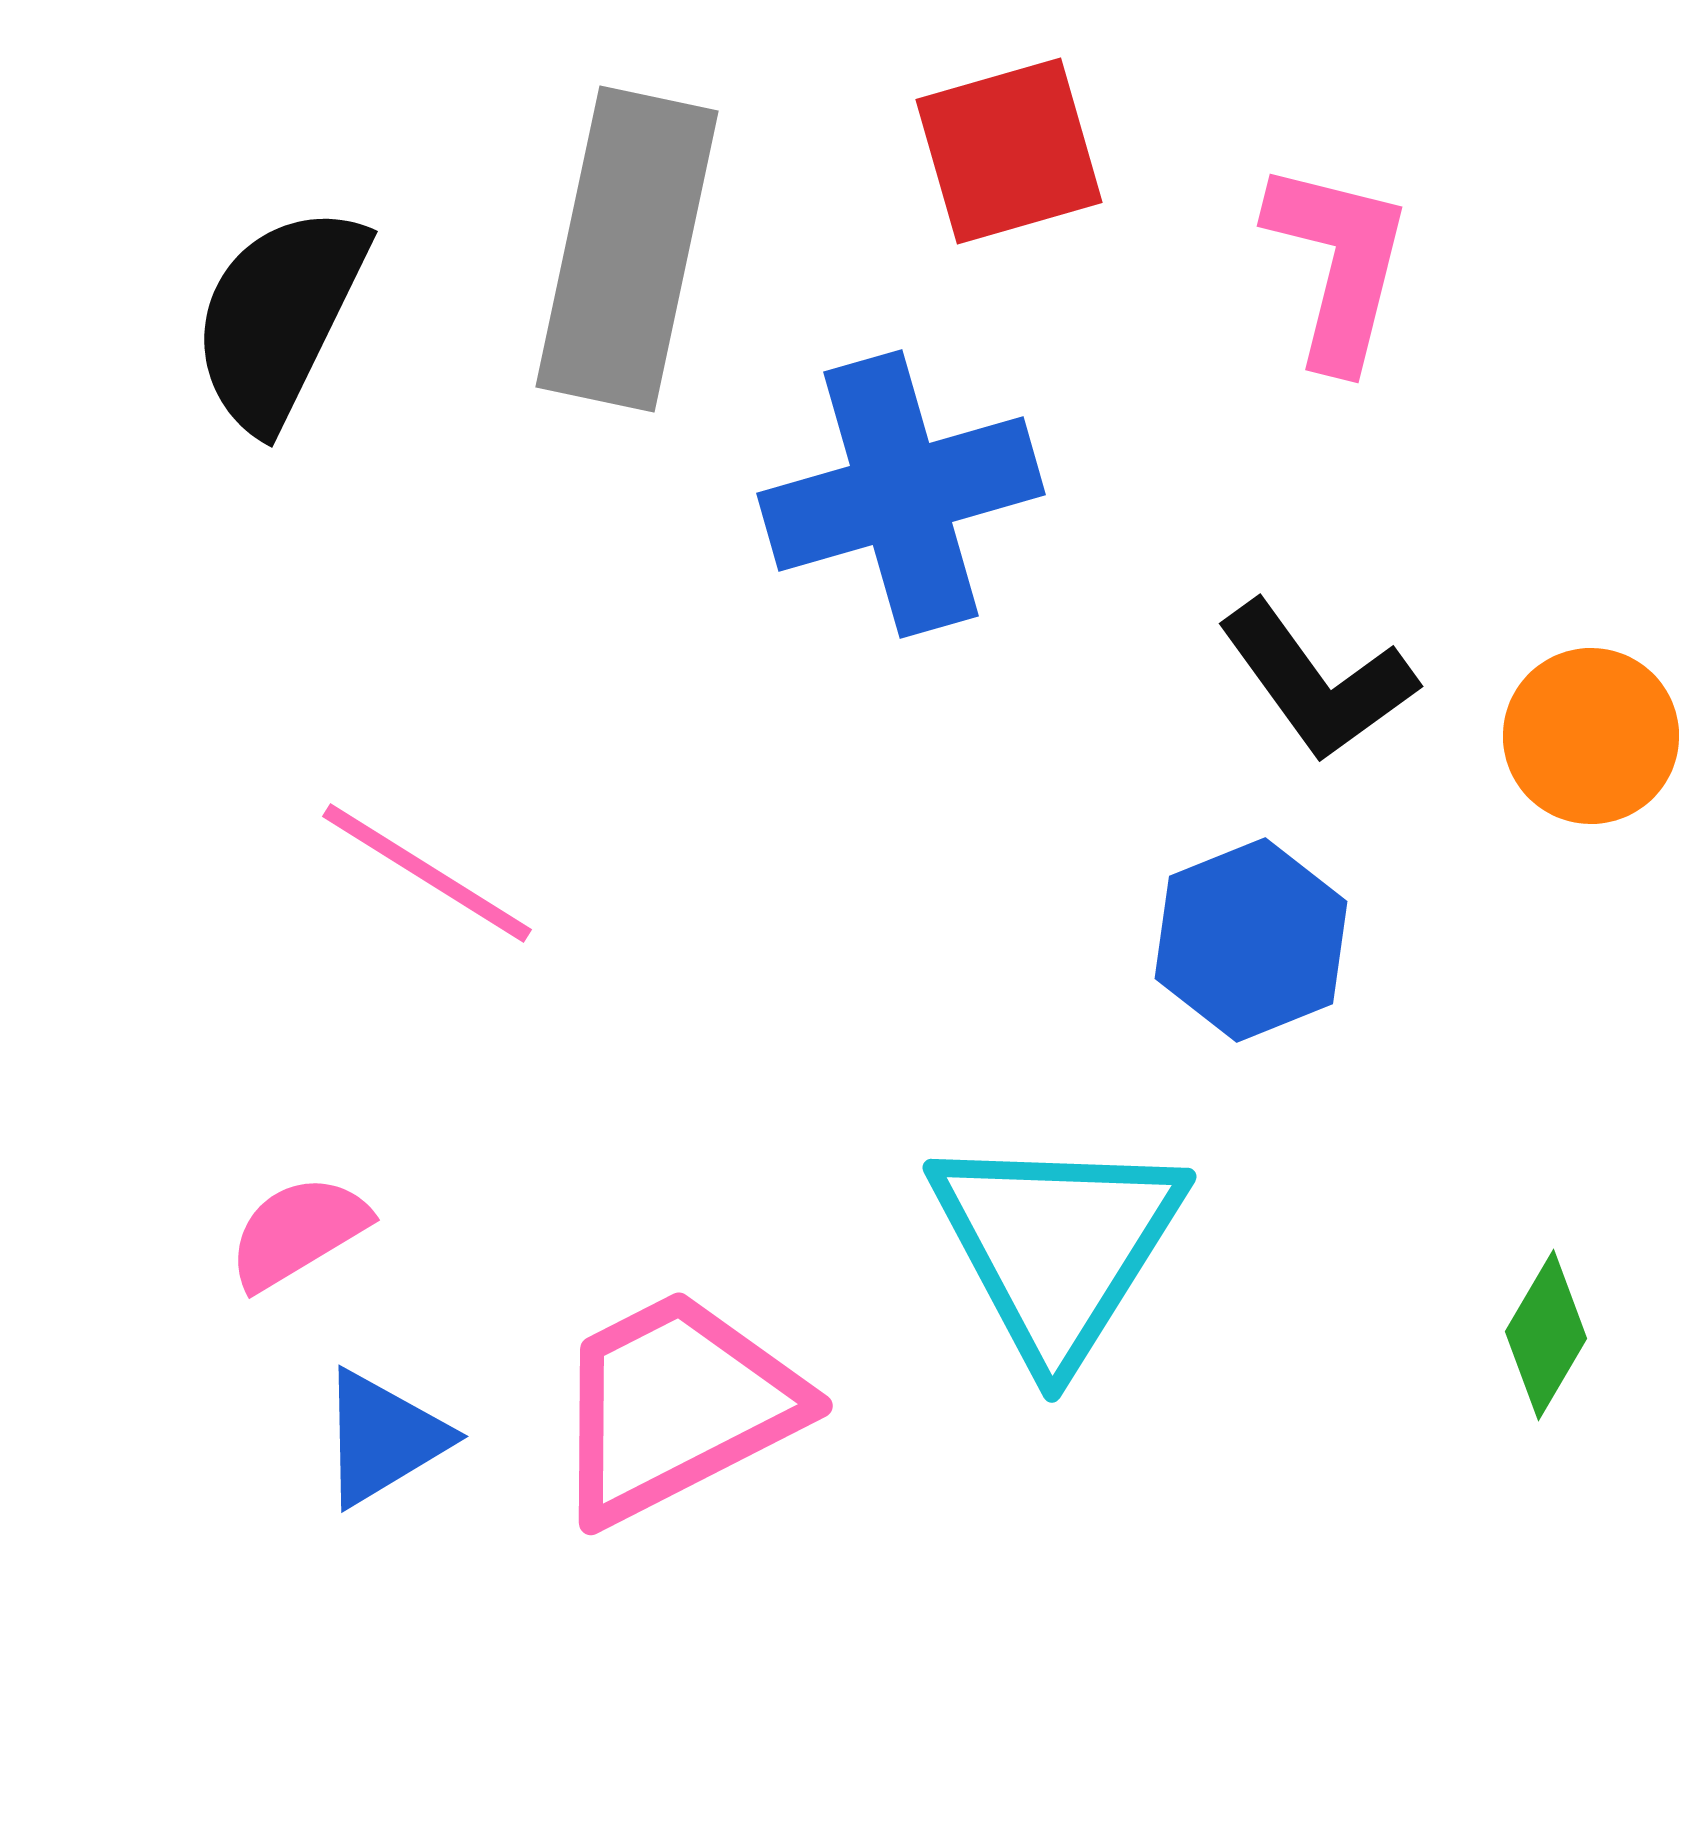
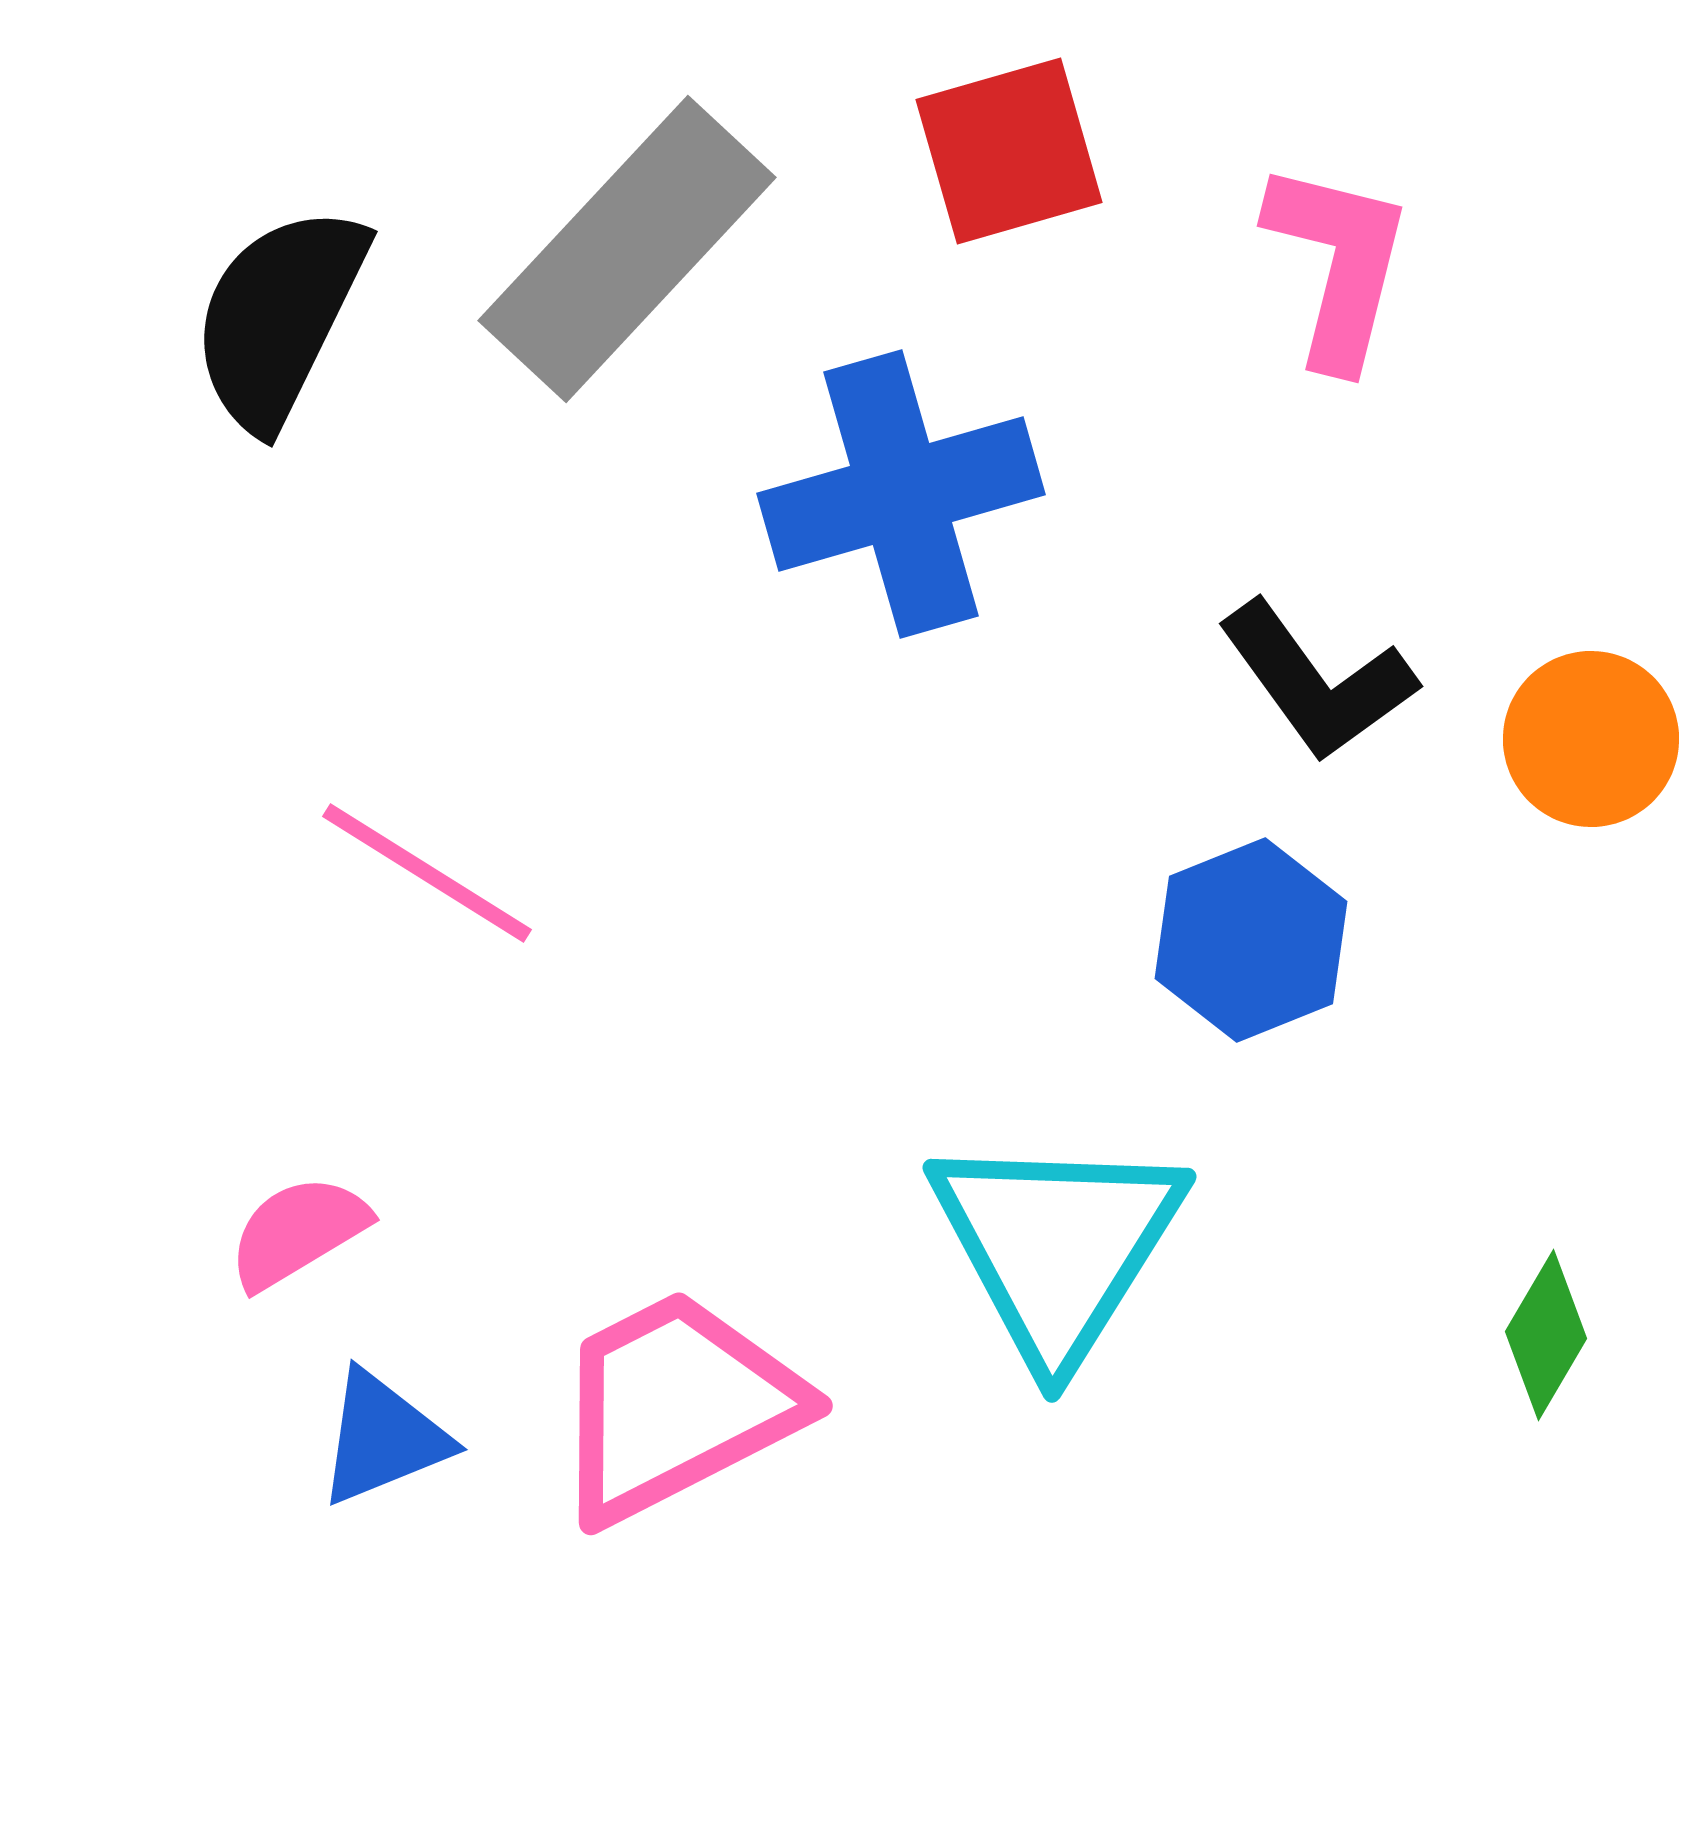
gray rectangle: rotated 31 degrees clockwise
orange circle: moved 3 px down
blue triangle: rotated 9 degrees clockwise
